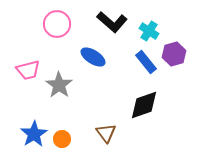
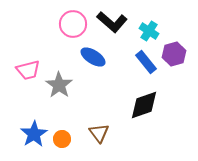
pink circle: moved 16 px right
brown triangle: moved 7 px left
